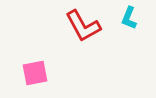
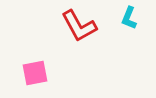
red L-shape: moved 4 px left
